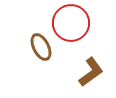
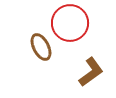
red circle: moved 1 px left
